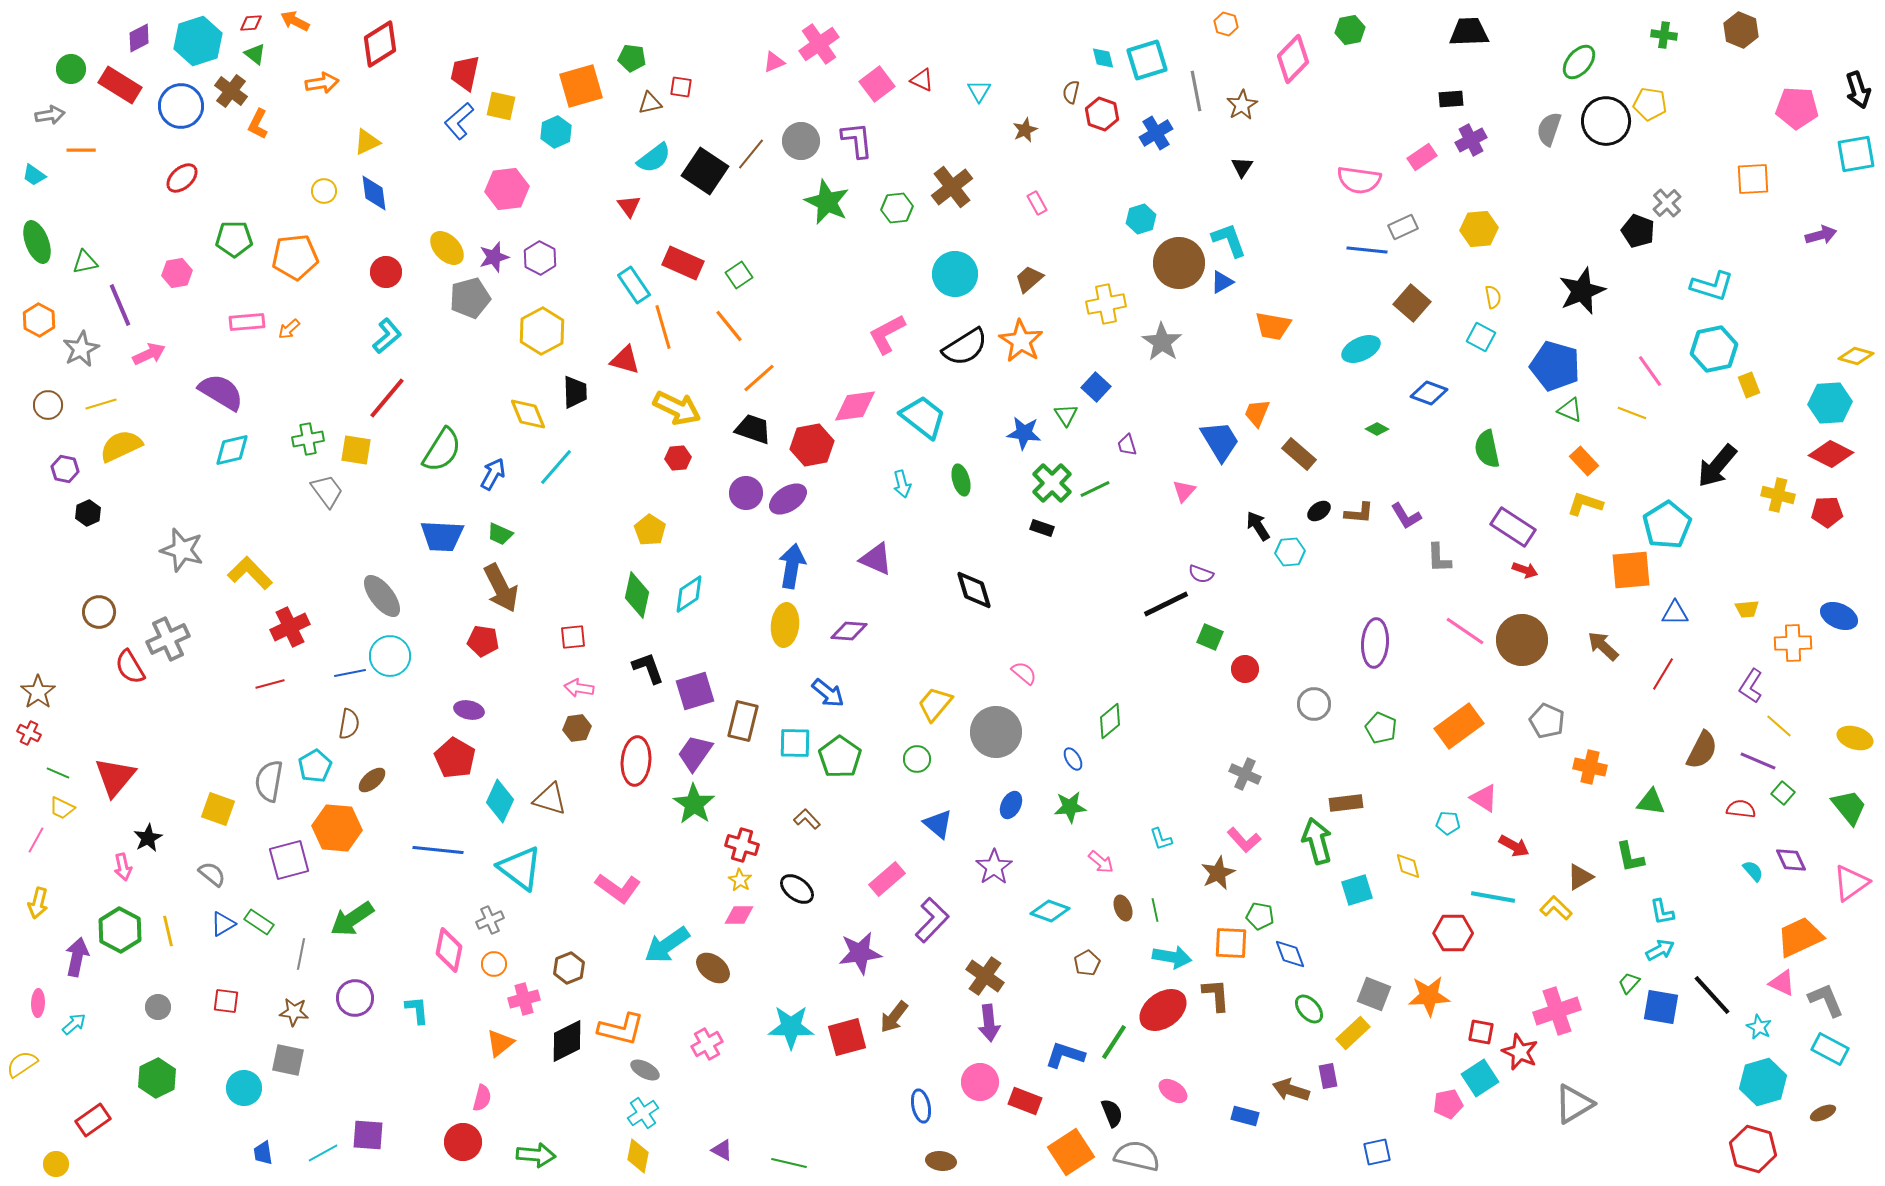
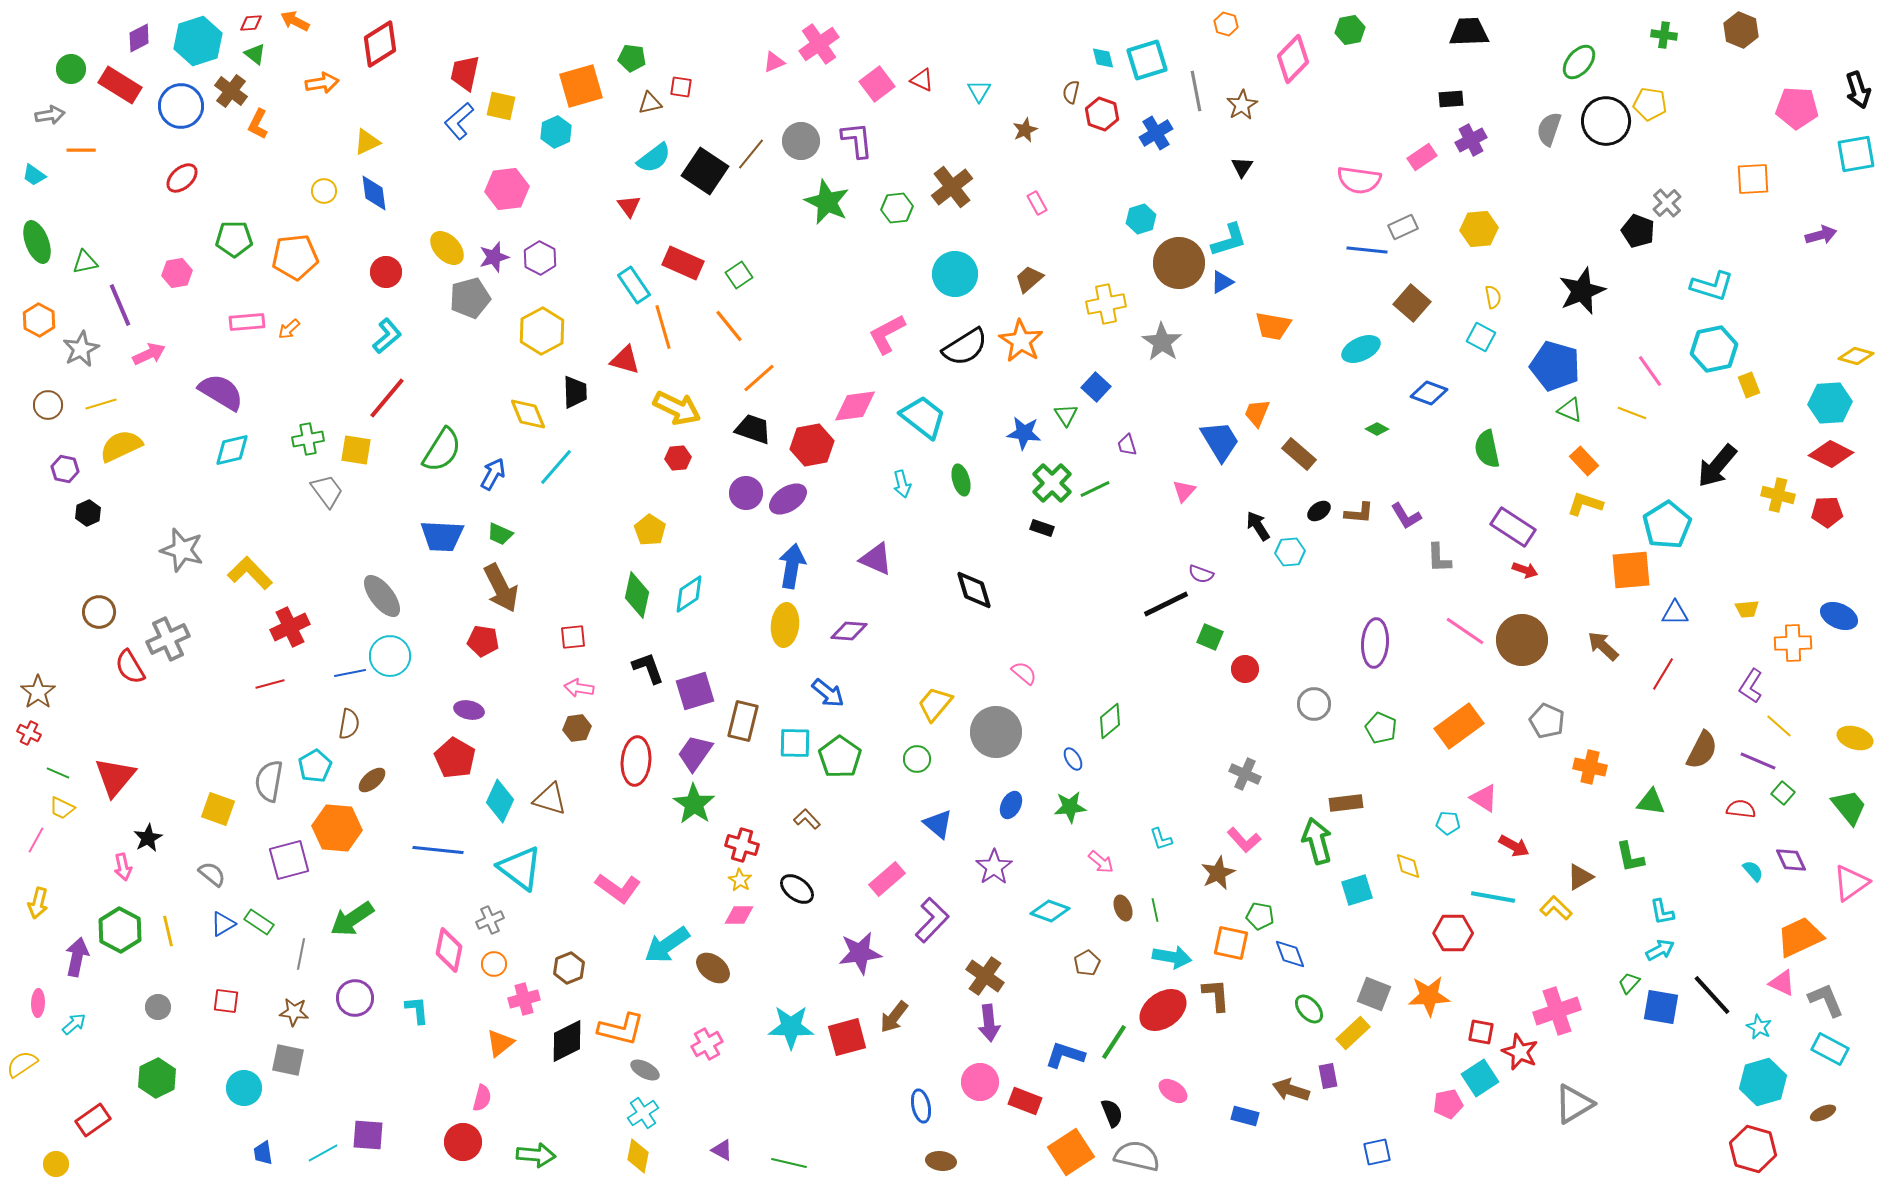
cyan L-shape at (1229, 240): rotated 93 degrees clockwise
orange square at (1231, 943): rotated 9 degrees clockwise
